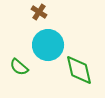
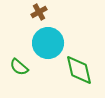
brown cross: rotated 28 degrees clockwise
cyan circle: moved 2 px up
